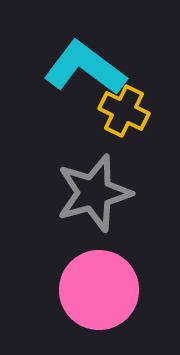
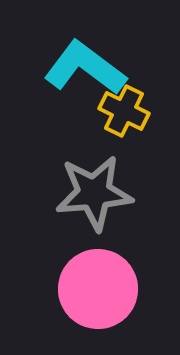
gray star: rotated 10 degrees clockwise
pink circle: moved 1 px left, 1 px up
